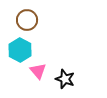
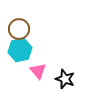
brown circle: moved 8 px left, 9 px down
cyan hexagon: rotated 20 degrees clockwise
